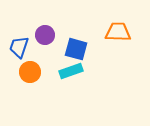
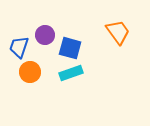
orange trapezoid: rotated 52 degrees clockwise
blue square: moved 6 px left, 1 px up
cyan rectangle: moved 2 px down
